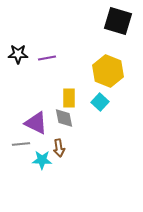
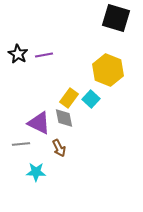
black square: moved 2 px left, 3 px up
black star: rotated 30 degrees clockwise
purple line: moved 3 px left, 3 px up
yellow hexagon: moved 1 px up
yellow rectangle: rotated 36 degrees clockwise
cyan square: moved 9 px left, 3 px up
purple triangle: moved 3 px right
brown arrow: rotated 18 degrees counterclockwise
cyan star: moved 6 px left, 12 px down
